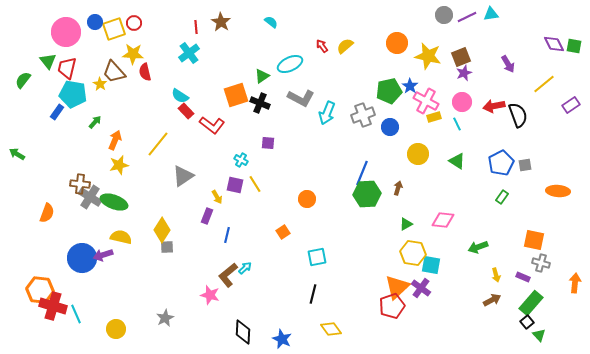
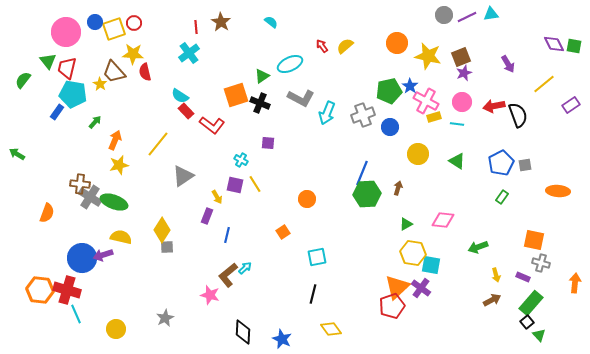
cyan line at (457, 124): rotated 56 degrees counterclockwise
red cross at (53, 306): moved 14 px right, 16 px up
